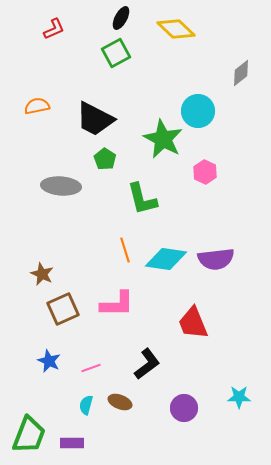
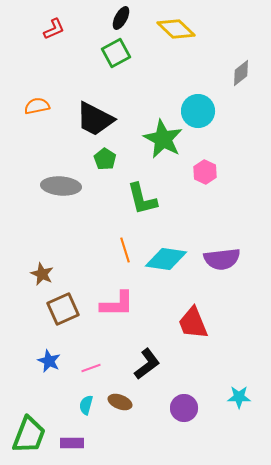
purple semicircle: moved 6 px right
